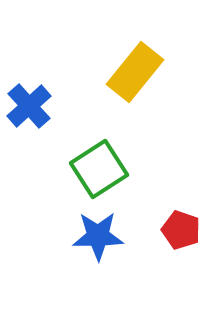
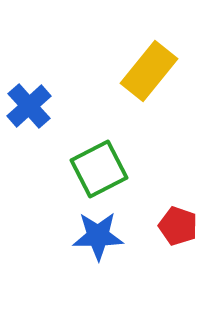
yellow rectangle: moved 14 px right, 1 px up
green square: rotated 6 degrees clockwise
red pentagon: moved 3 px left, 4 px up
